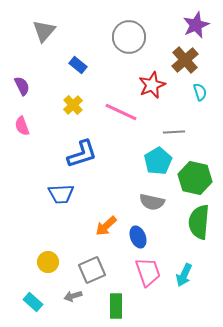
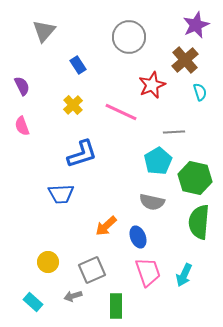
blue rectangle: rotated 18 degrees clockwise
